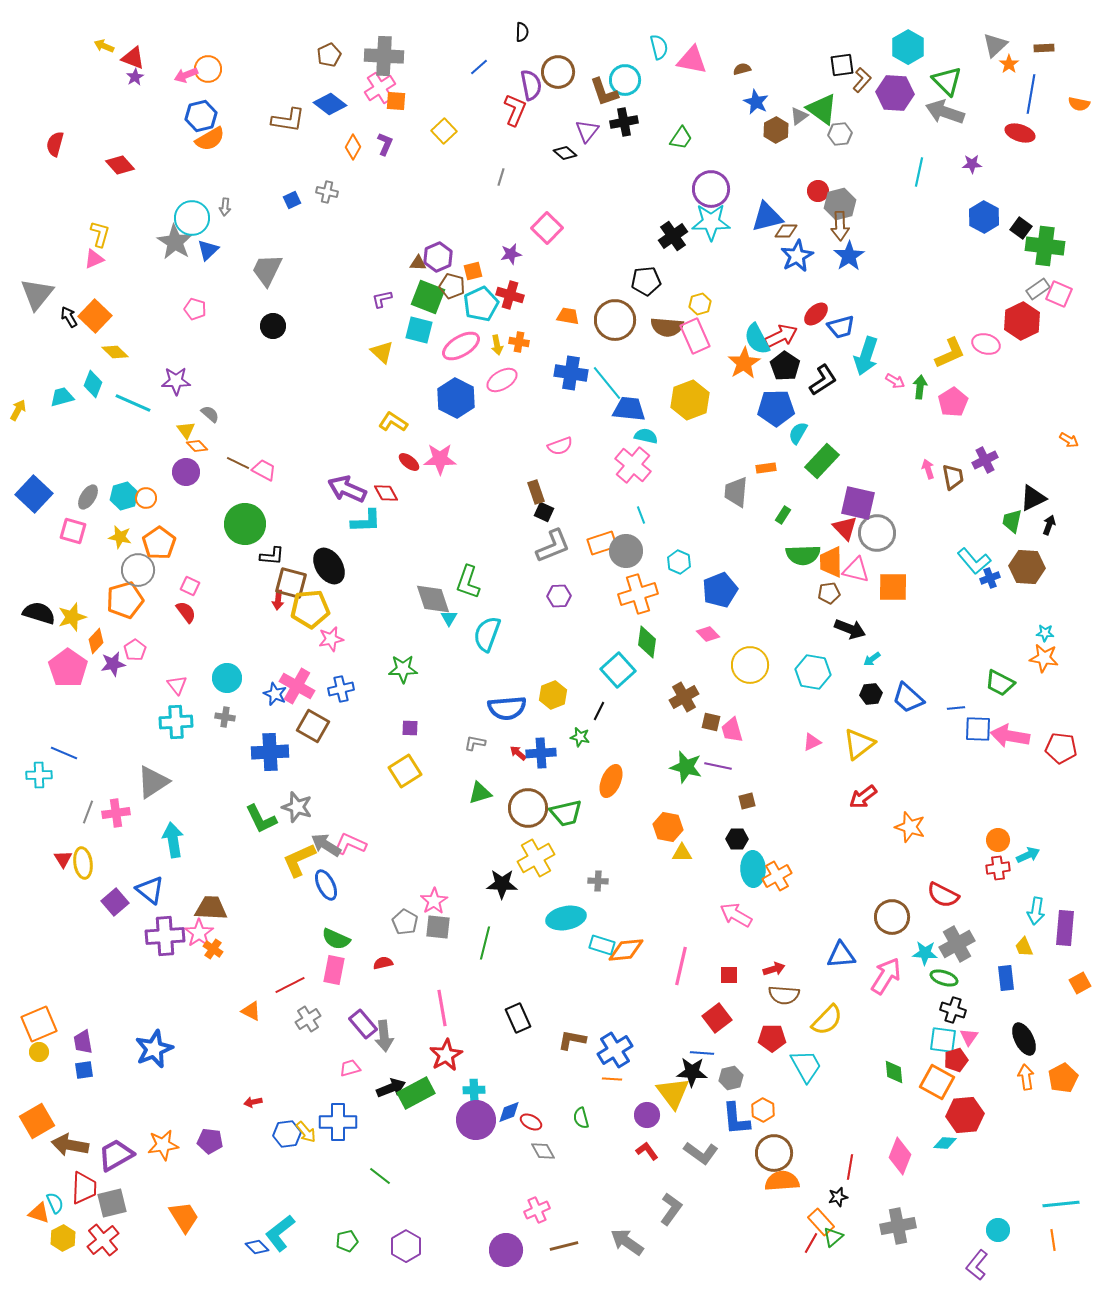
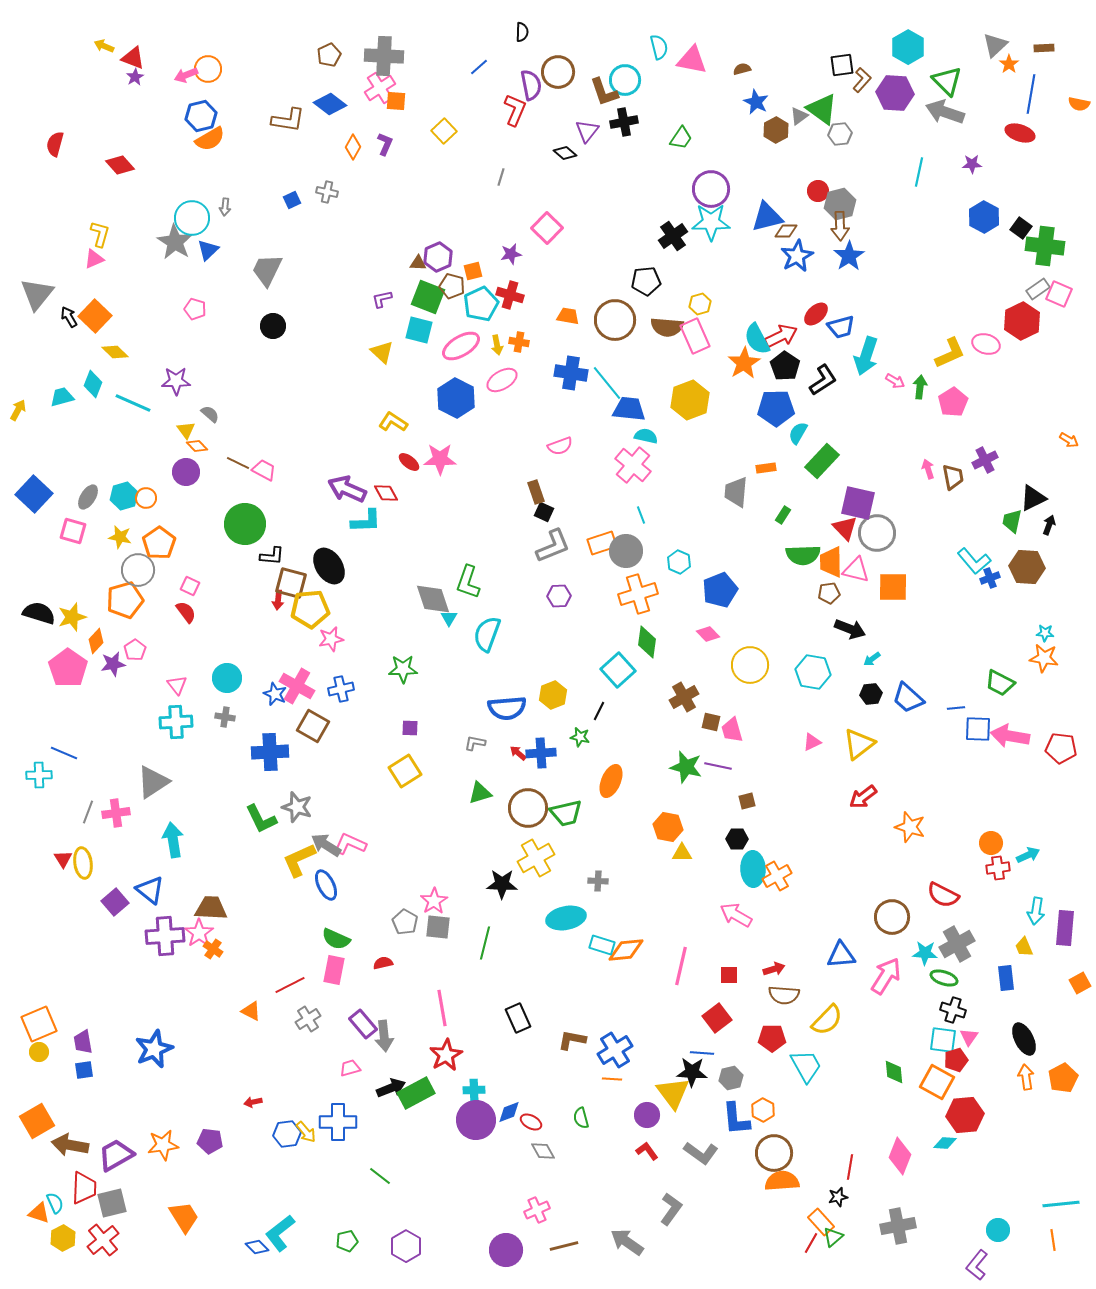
orange circle at (998, 840): moved 7 px left, 3 px down
